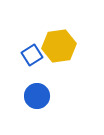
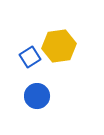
blue square: moved 2 px left, 2 px down
